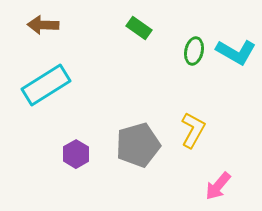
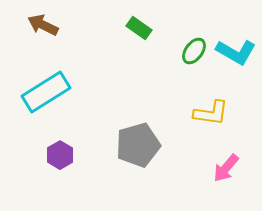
brown arrow: rotated 24 degrees clockwise
green ellipse: rotated 24 degrees clockwise
cyan rectangle: moved 7 px down
yellow L-shape: moved 18 px right, 17 px up; rotated 69 degrees clockwise
purple hexagon: moved 16 px left, 1 px down
pink arrow: moved 8 px right, 18 px up
